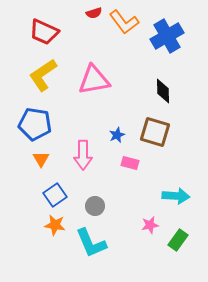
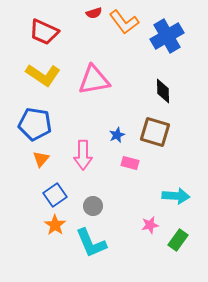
yellow L-shape: rotated 112 degrees counterclockwise
orange triangle: rotated 12 degrees clockwise
gray circle: moved 2 px left
orange star: rotated 25 degrees clockwise
